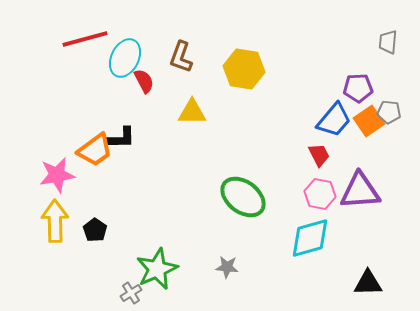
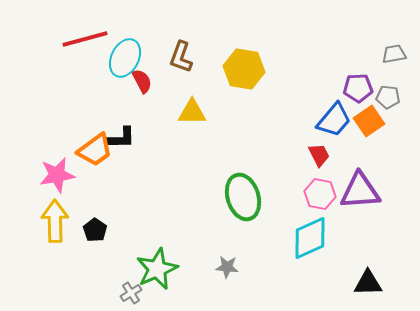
gray trapezoid: moved 6 px right, 12 px down; rotated 75 degrees clockwise
red semicircle: moved 2 px left
gray pentagon: moved 1 px left, 15 px up
green ellipse: rotated 36 degrees clockwise
cyan diamond: rotated 9 degrees counterclockwise
